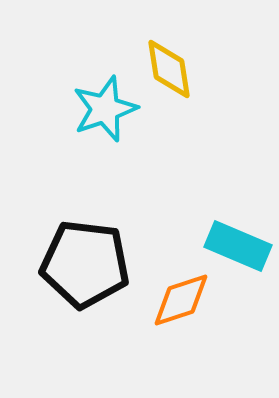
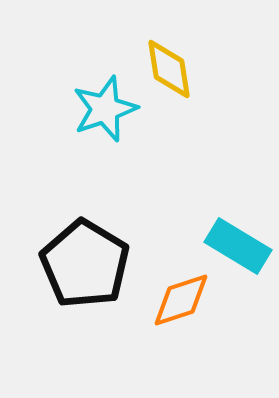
cyan rectangle: rotated 8 degrees clockwise
black pentagon: rotated 24 degrees clockwise
